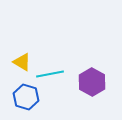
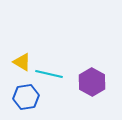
cyan line: moved 1 px left; rotated 24 degrees clockwise
blue hexagon: rotated 25 degrees counterclockwise
